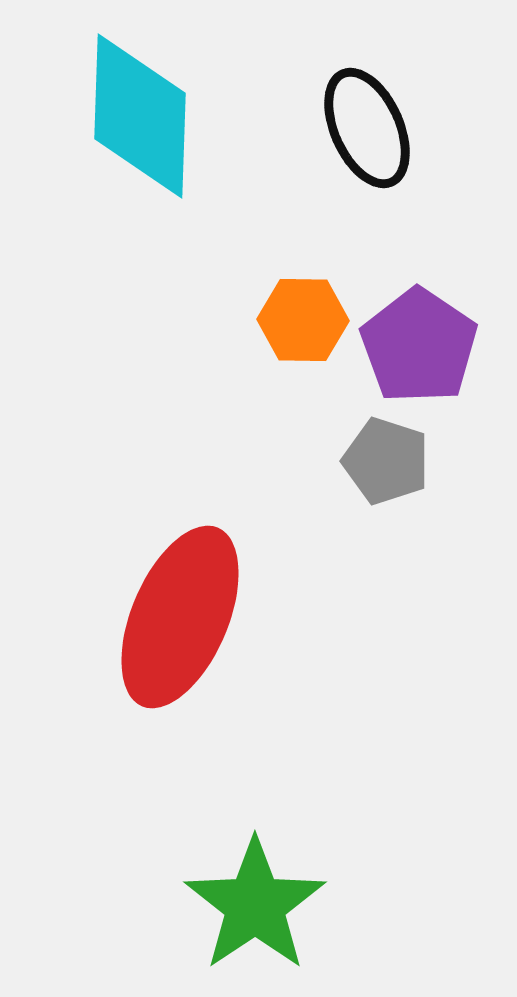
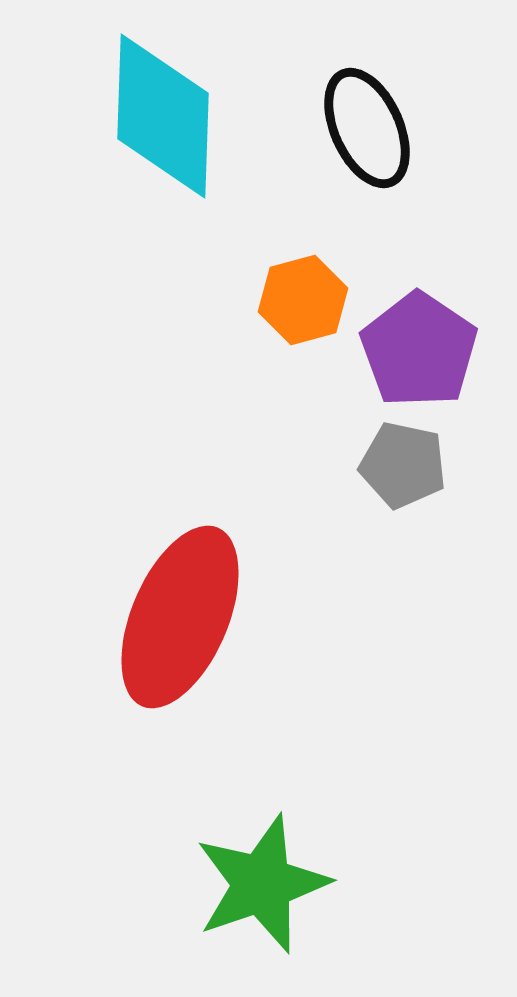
cyan diamond: moved 23 px right
orange hexagon: moved 20 px up; rotated 16 degrees counterclockwise
purple pentagon: moved 4 px down
gray pentagon: moved 17 px right, 4 px down; rotated 6 degrees counterclockwise
green star: moved 7 px right, 21 px up; rotated 15 degrees clockwise
